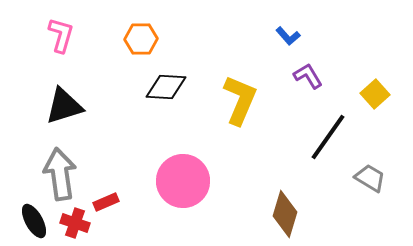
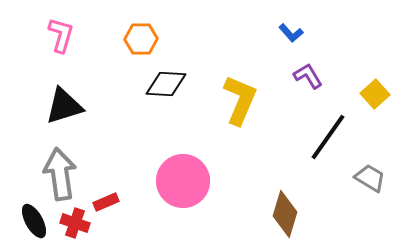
blue L-shape: moved 3 px right, 3 px up
black diamond: moved 3 px up
